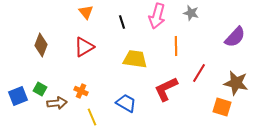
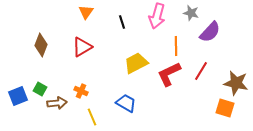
orange triangle: rotated 14 degrees clockwise
purple semicircle: moved 25 px left, 5 px up
red triangle: moved 2 px left
yellow trapezoid: moved 1 px right, 4 px down; rotated 35 degrees counterclockwise
red line: moved 2 px right, 2 px up
red L-shape: moved 3 px right, 15 px up
orange square: moved 3 px right, 1 px down
